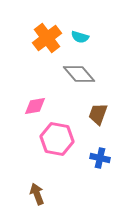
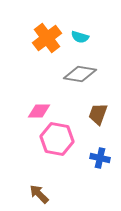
gray diamond: moved 1 px right; rotated 40 degrees counterclockwise
pink diamond: moved 4 px right, 5 px down; rotated 10 degrees clockwise
brown arrow: moved 2 px right; rotated 25 degrees counterclockwise
